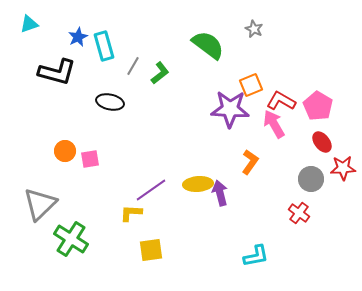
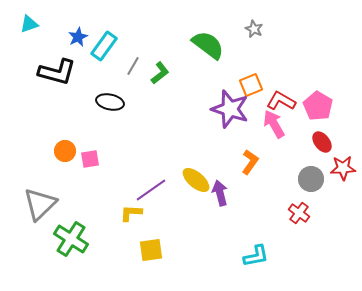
cyan rectangle: rotated 52 degrees clockwise
purple star: rotated 15 degrees clockwise
yellow ellipse: moved 2 px left, 4 px up; rotated 44 degrees clockwise
